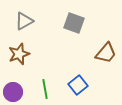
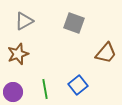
brown star: moved 1 px left
